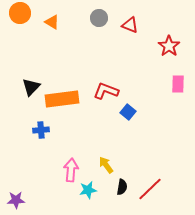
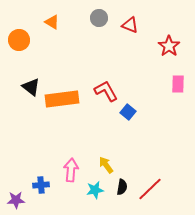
orange circle: moved 1 px left, 27 px down
black triangle: rotated 36 degrees counterclockwise
red L-shape: rotated 40 degrees clockwise
blue cross: moved 55 px down
cyan star: moved 7 px right
